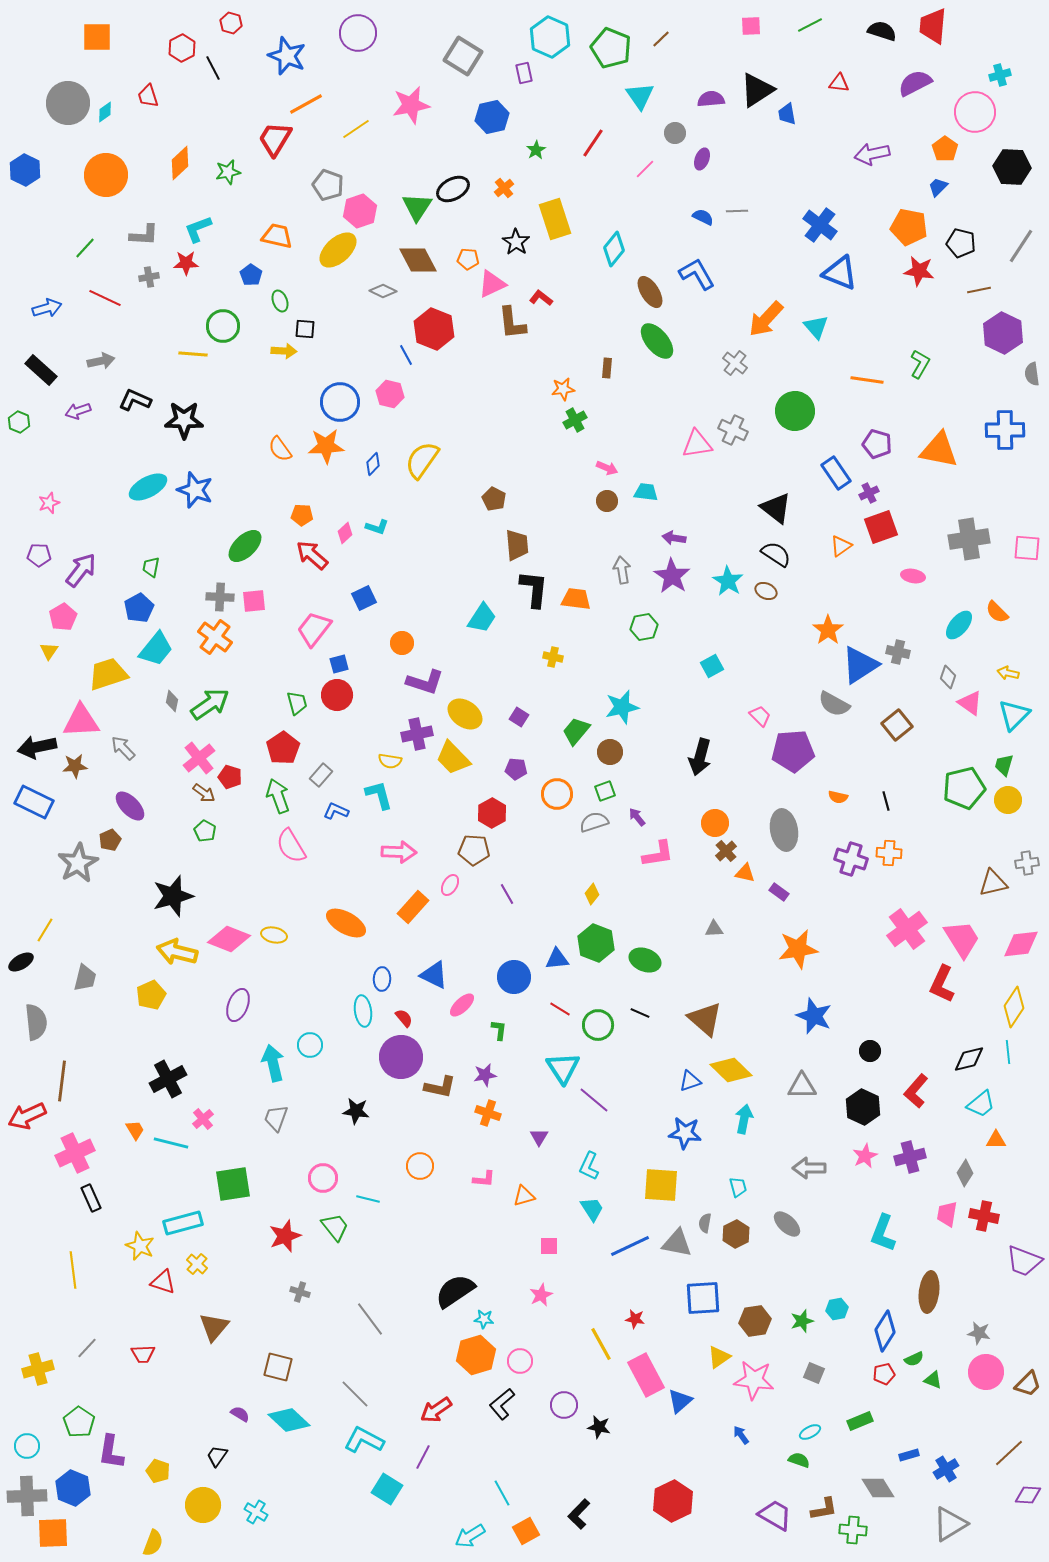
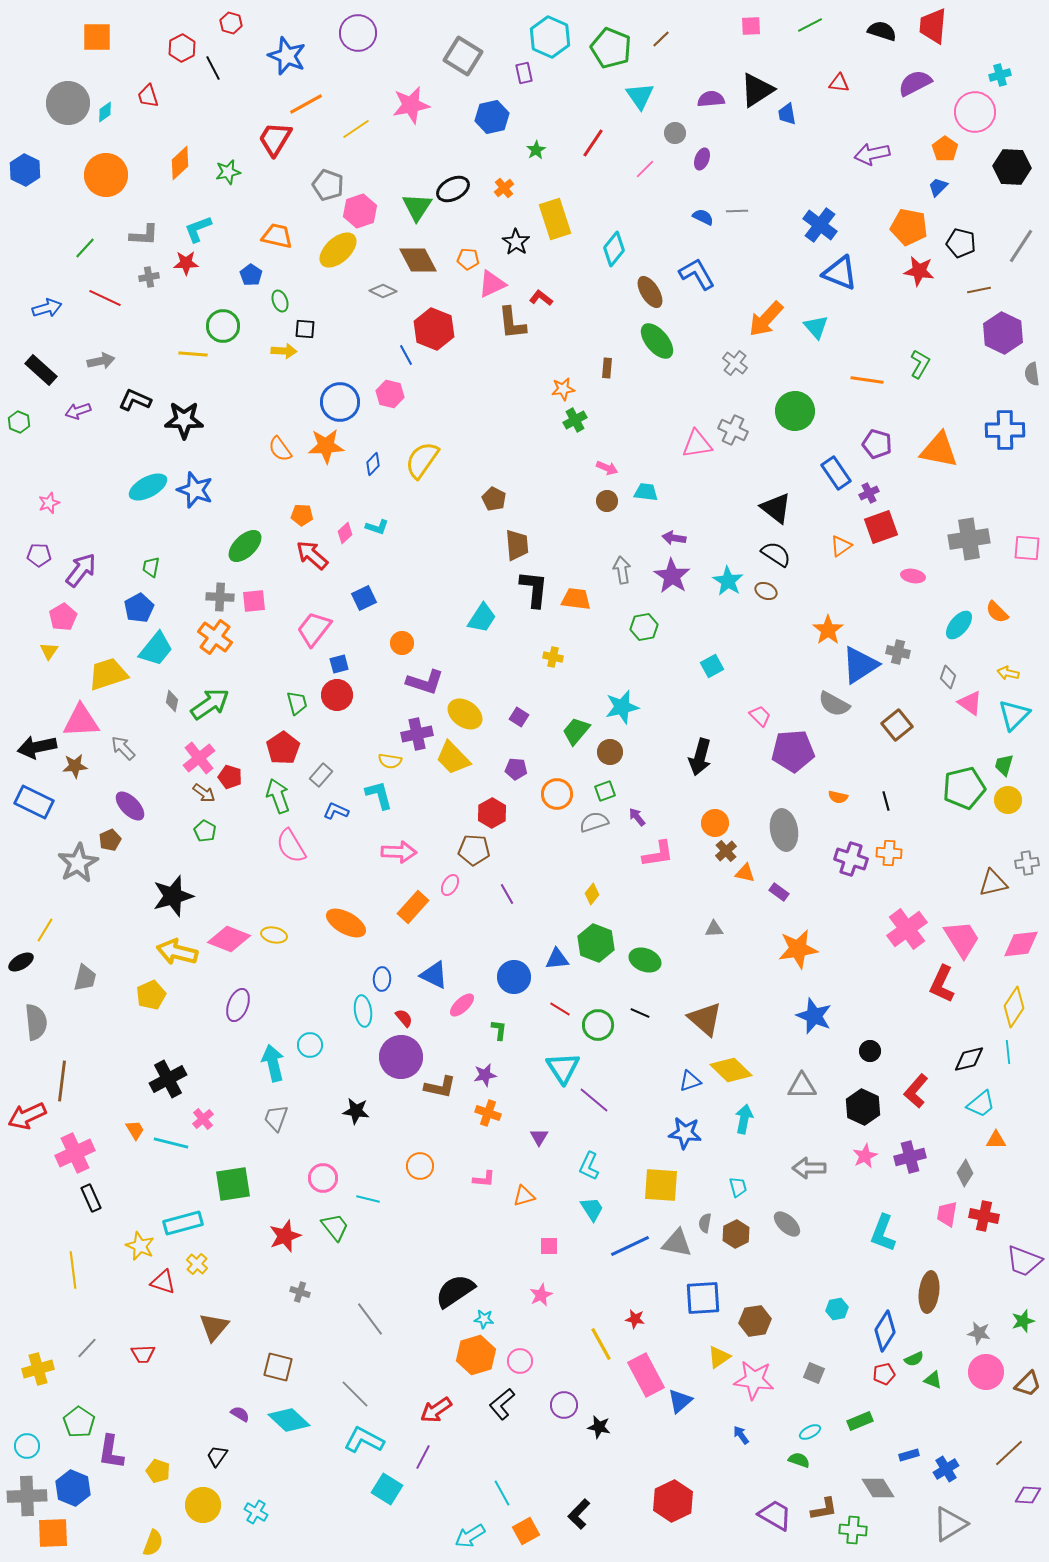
green star at (802, 1321): moved 221 px right
